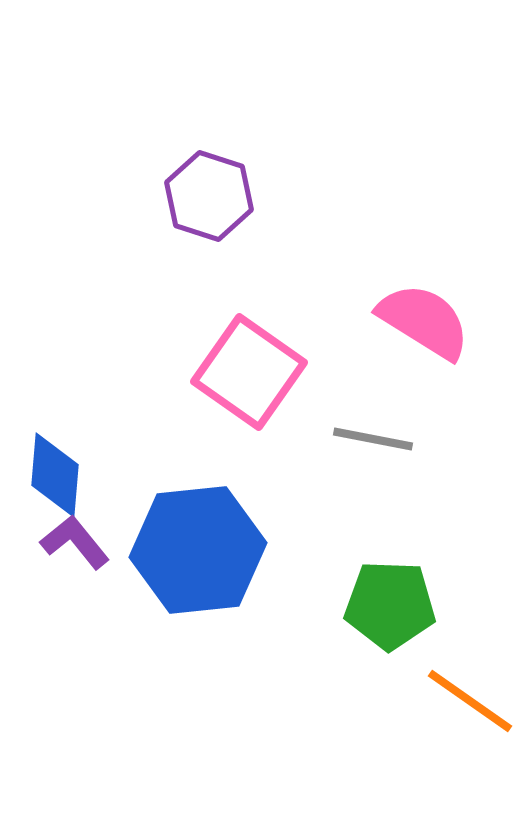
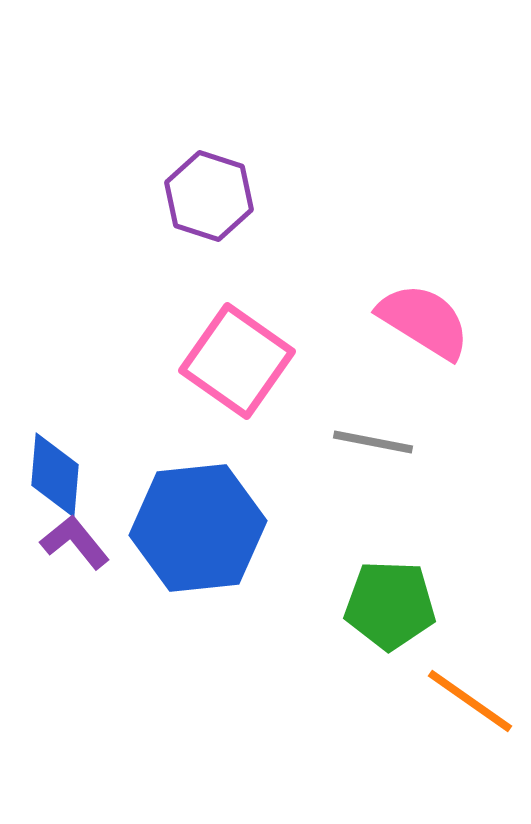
pink square: moved 12 px left, 11 px up
gray line: moved 3 px down
blue hexagon: moved 22 px up
